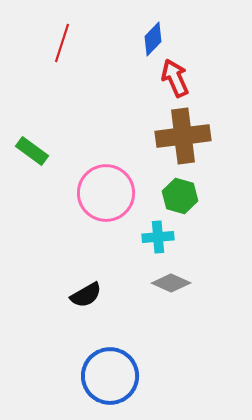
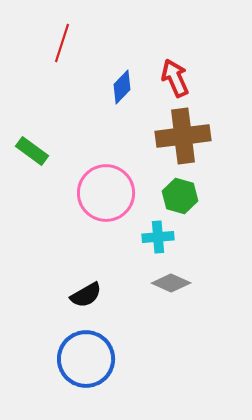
blue diamond: moved 31 px left, 48 px down
blue circle: moved 24 px left, 17 px up
